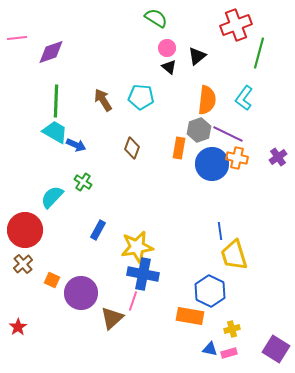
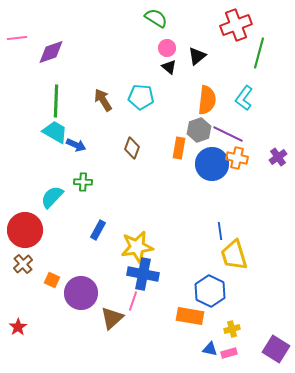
green cross at (83, 182): rotated 30 degrees counterclockwise
